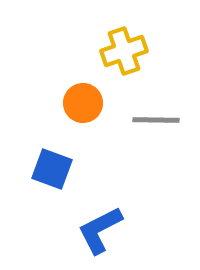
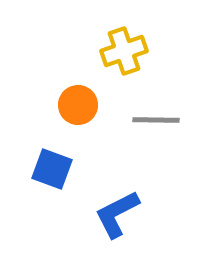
orange circle: moved 5 px left, 2 px down
blue L-shape: moved 17 px right, 16 px up
